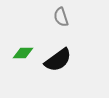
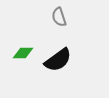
gray semicircle: moved 2 px left
